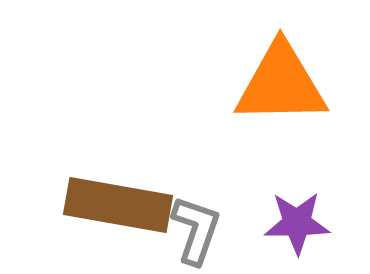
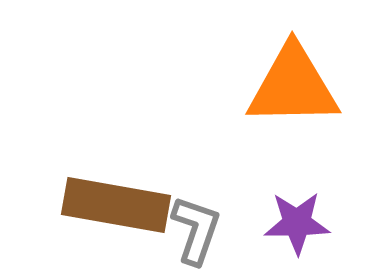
orange triangle: moved 12 px right, 2 px down
brown rectangle: moved 2 px left
